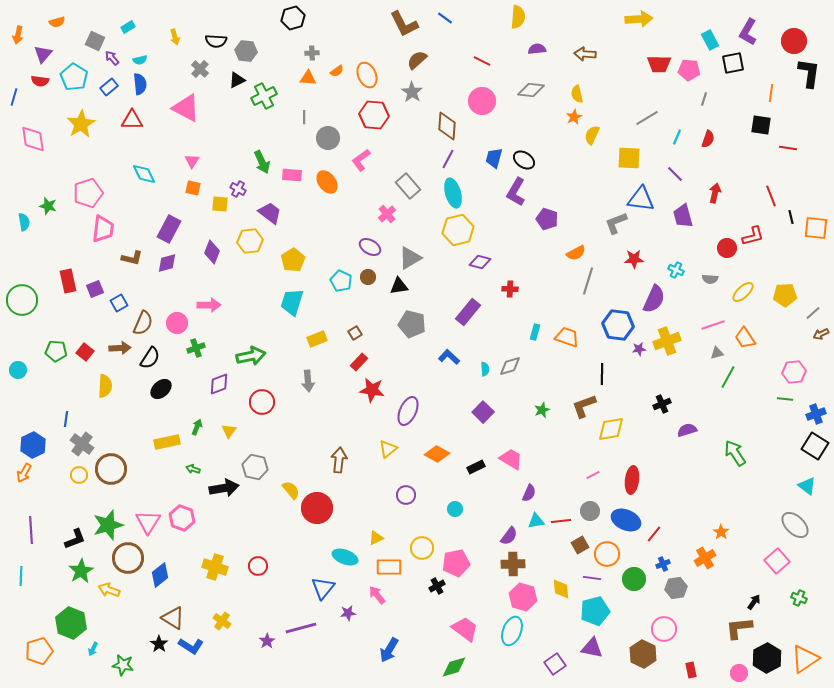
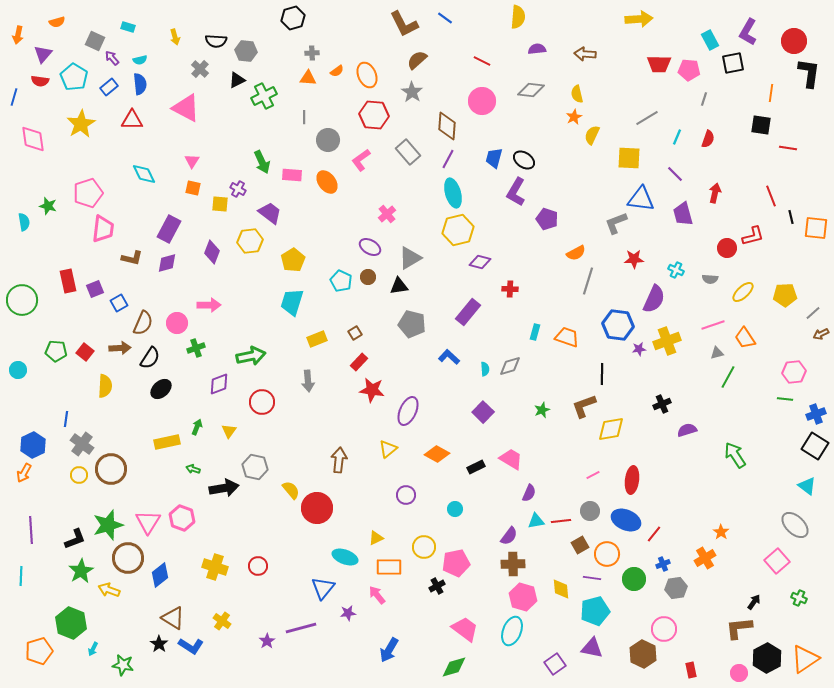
cyan rectangle at (128, 27): rotated 48 degrees clockwise
gray circle at (328, 138): moved 2 px down
gray rectangle at (408, 186): moved 34 px up
purple trapezoid at (683, 216): moved 2 px up
green arrow at (735, 453): moved 2 px down
yellow circle at (422, 548): moved 2 px right, 1 px up
